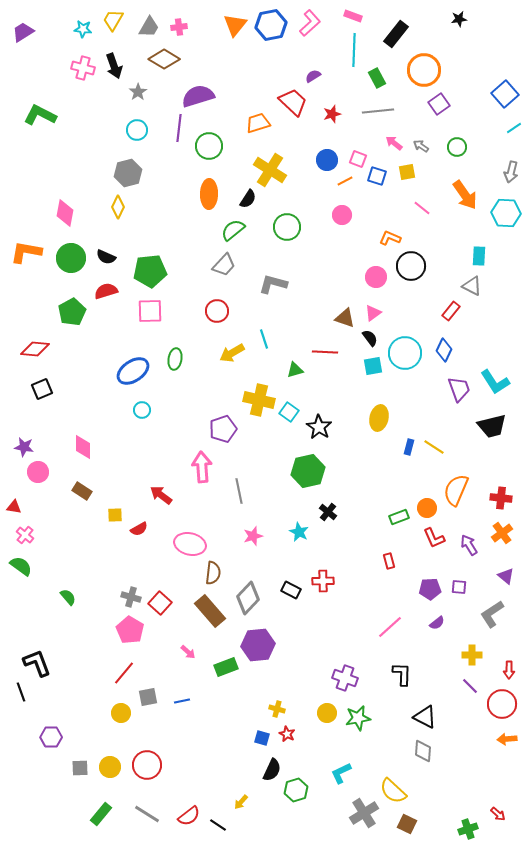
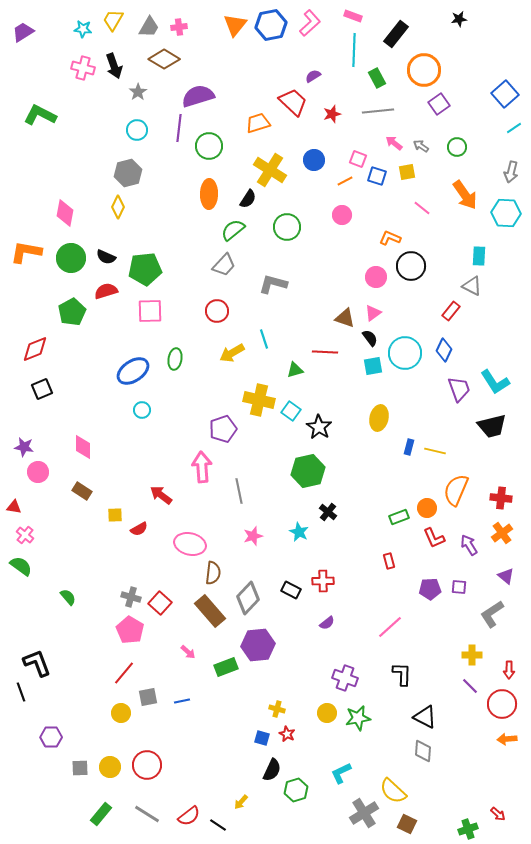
blue circle at (327, 160): moved 13 px left
green pentagon at (150, 271): moved 5 px left, 2 px up
red diamond at (35, 349): rotated 28 degrees counterclockwise
cyan square at (289, 412): moved 2 px right, 1 px up
yellow line at (434, 447): moved 1 px right, 4 px down; rotated 20 degrees counterclockwise
purple semicircle at (437, 623): moved 110 px left
